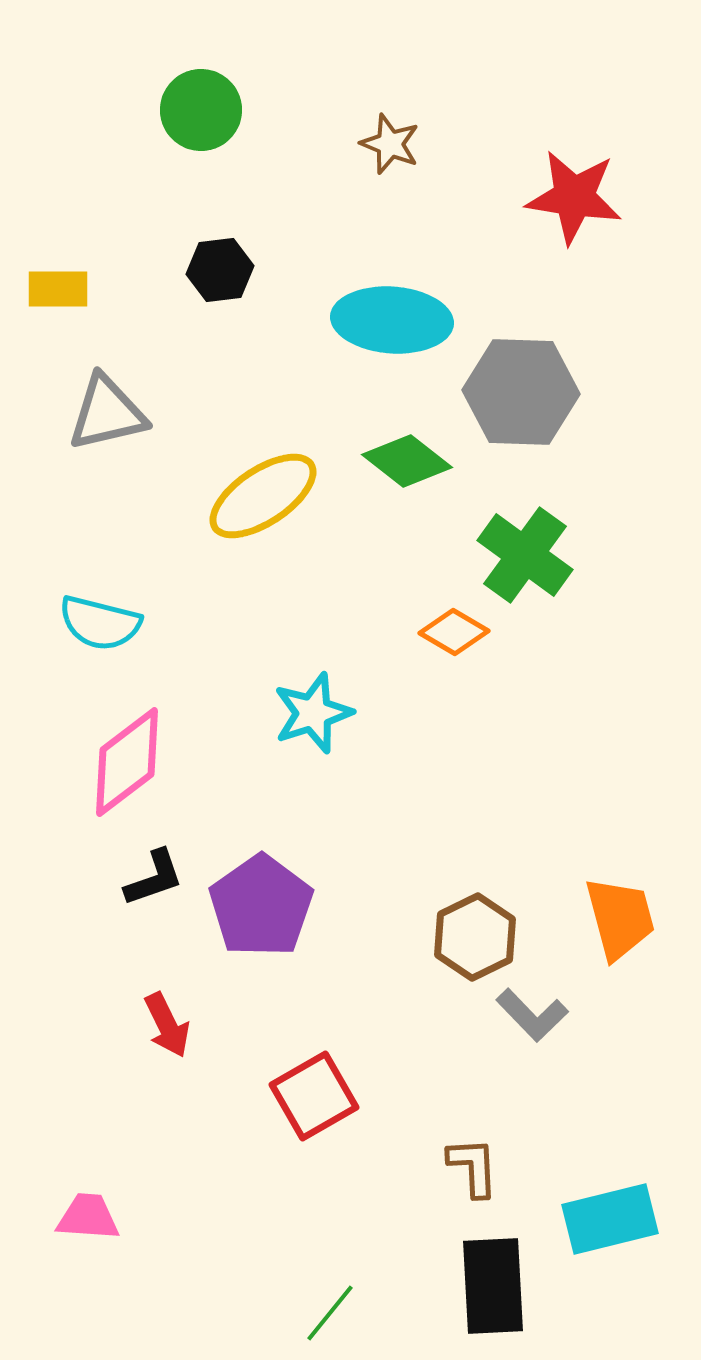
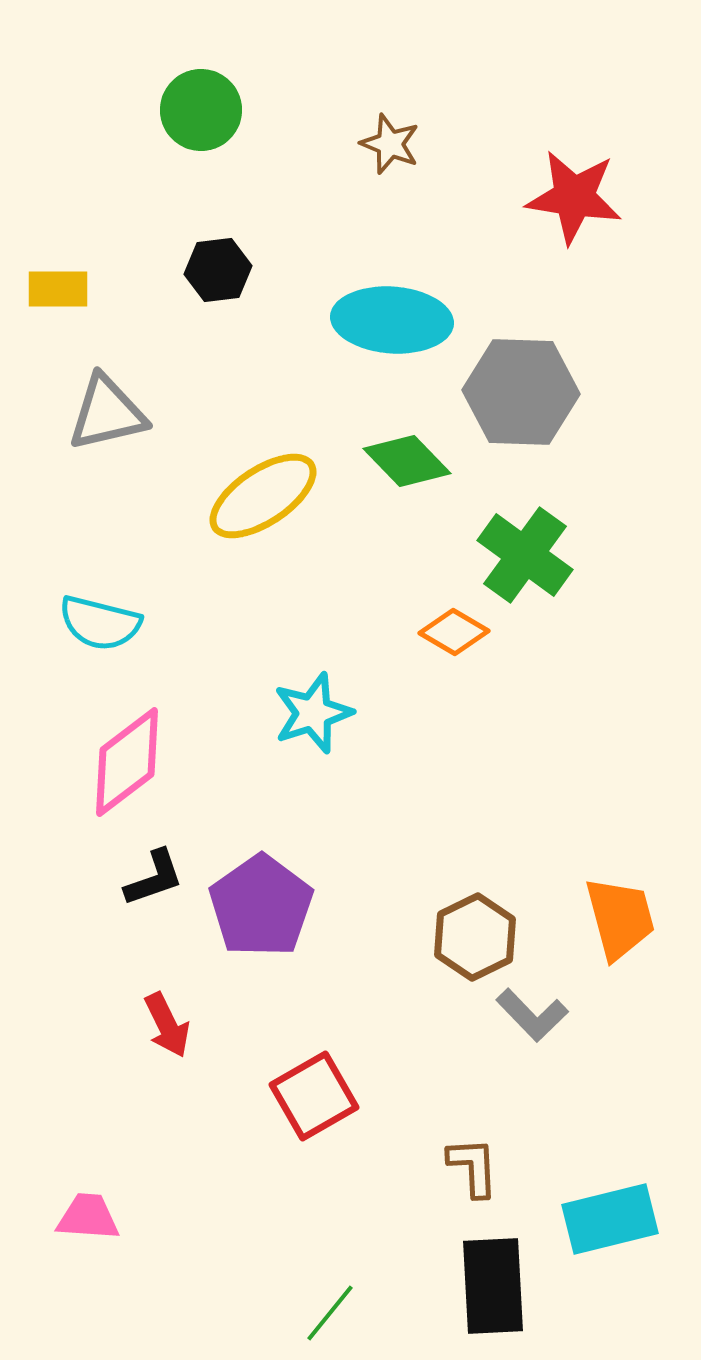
black hexagon: moved 2 px left
green diamond: rotated 8 degrees clockwise
